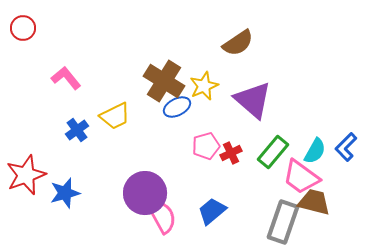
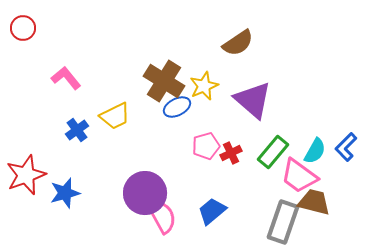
pink trapezoid: moved 2 px left, 1 px up
